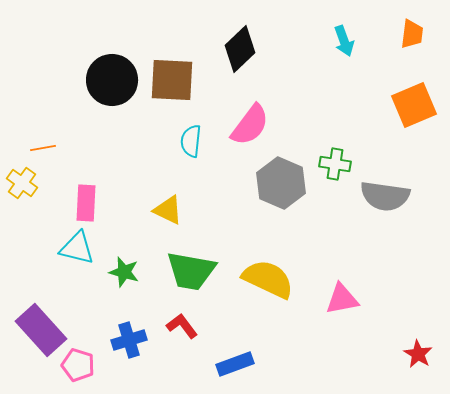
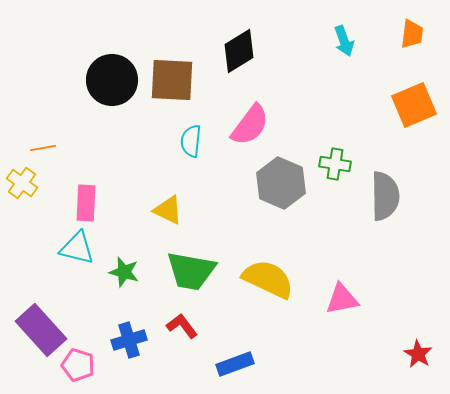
black diamond: moved 1 px left, 2 px down; rotated 12 degrees clockwise
gray semicircle: rotated 99 degrees counterclockwise
